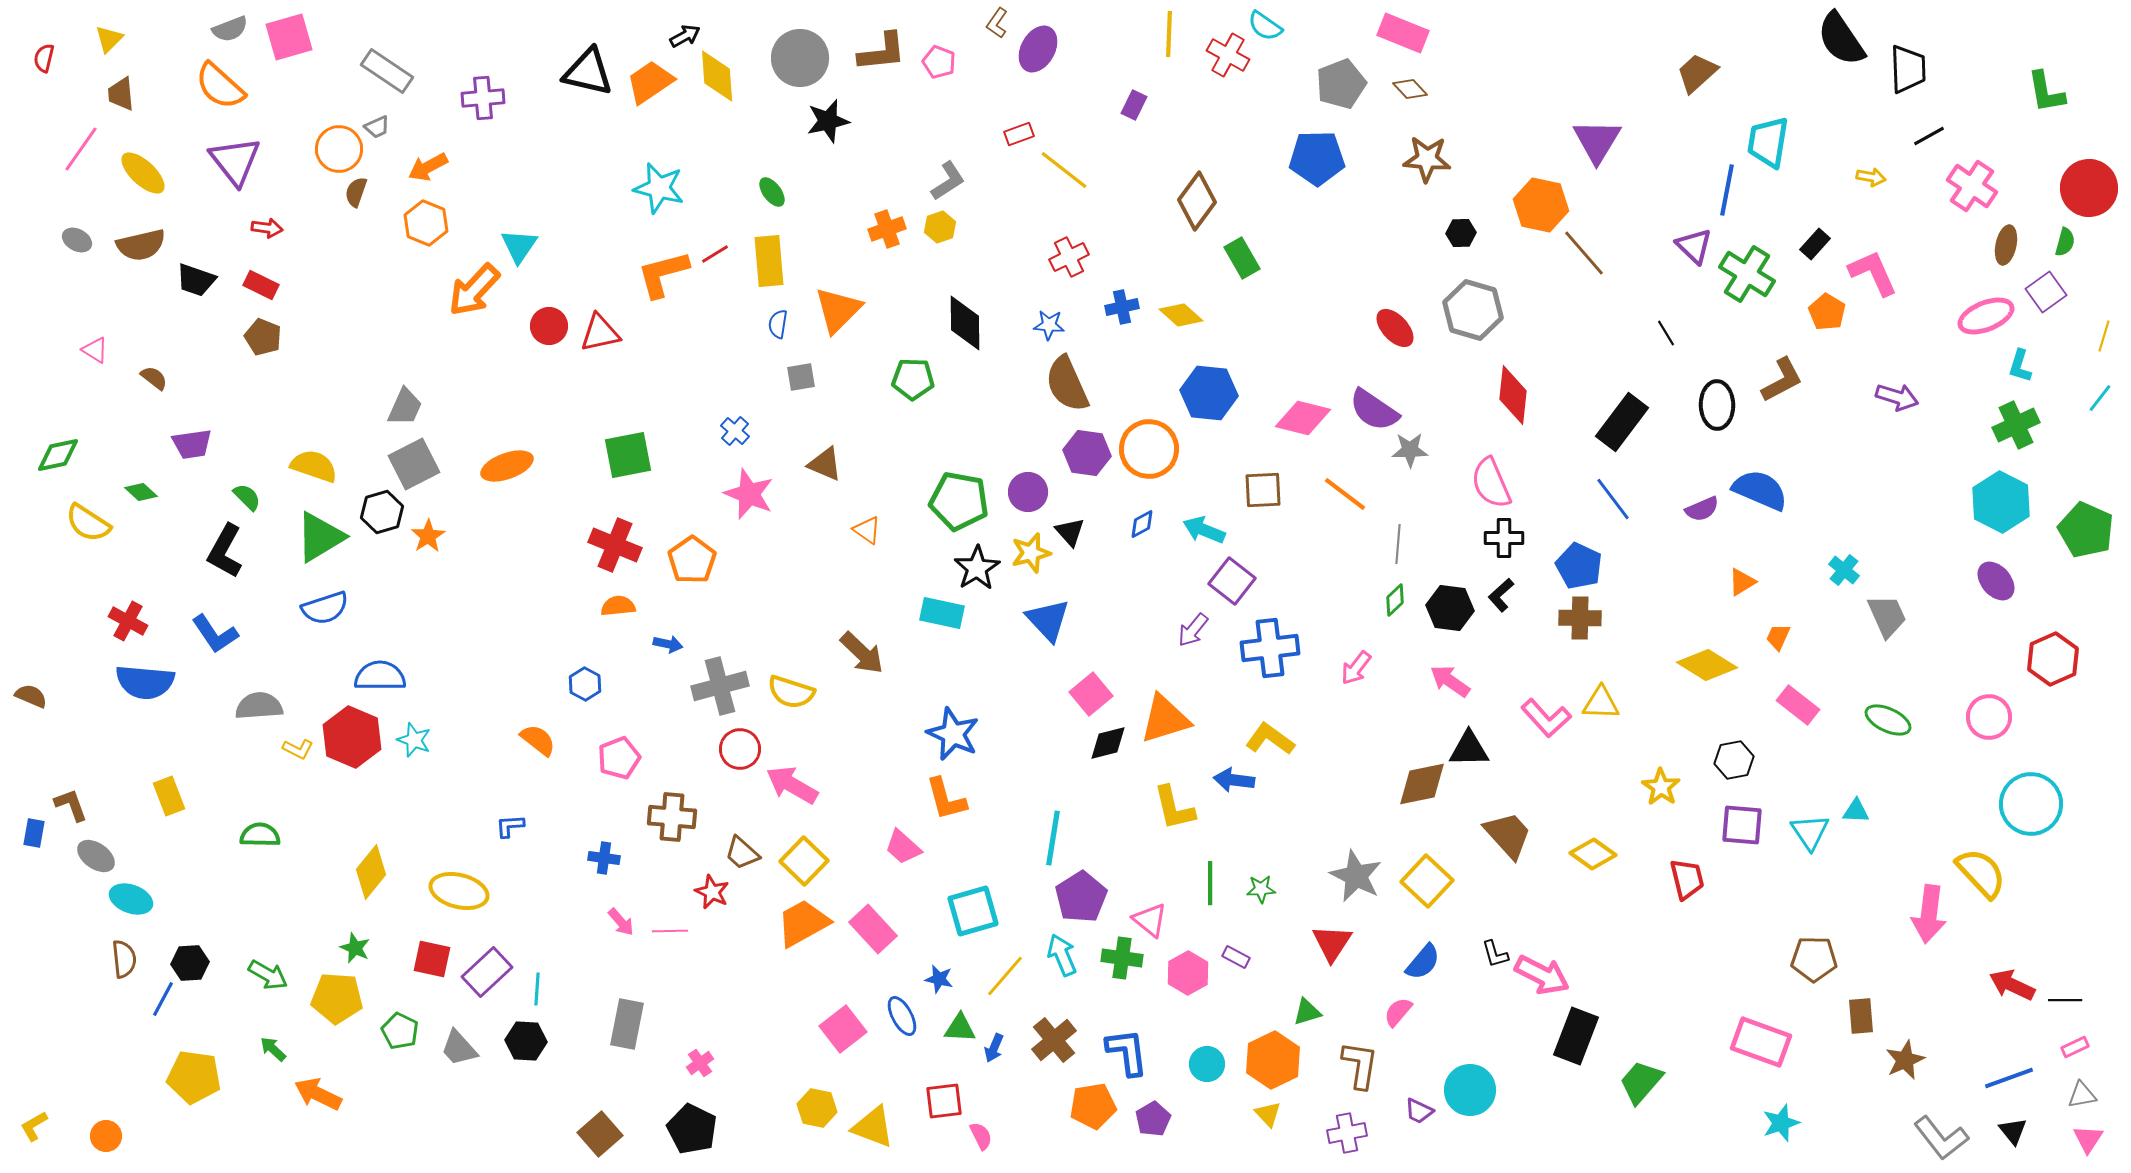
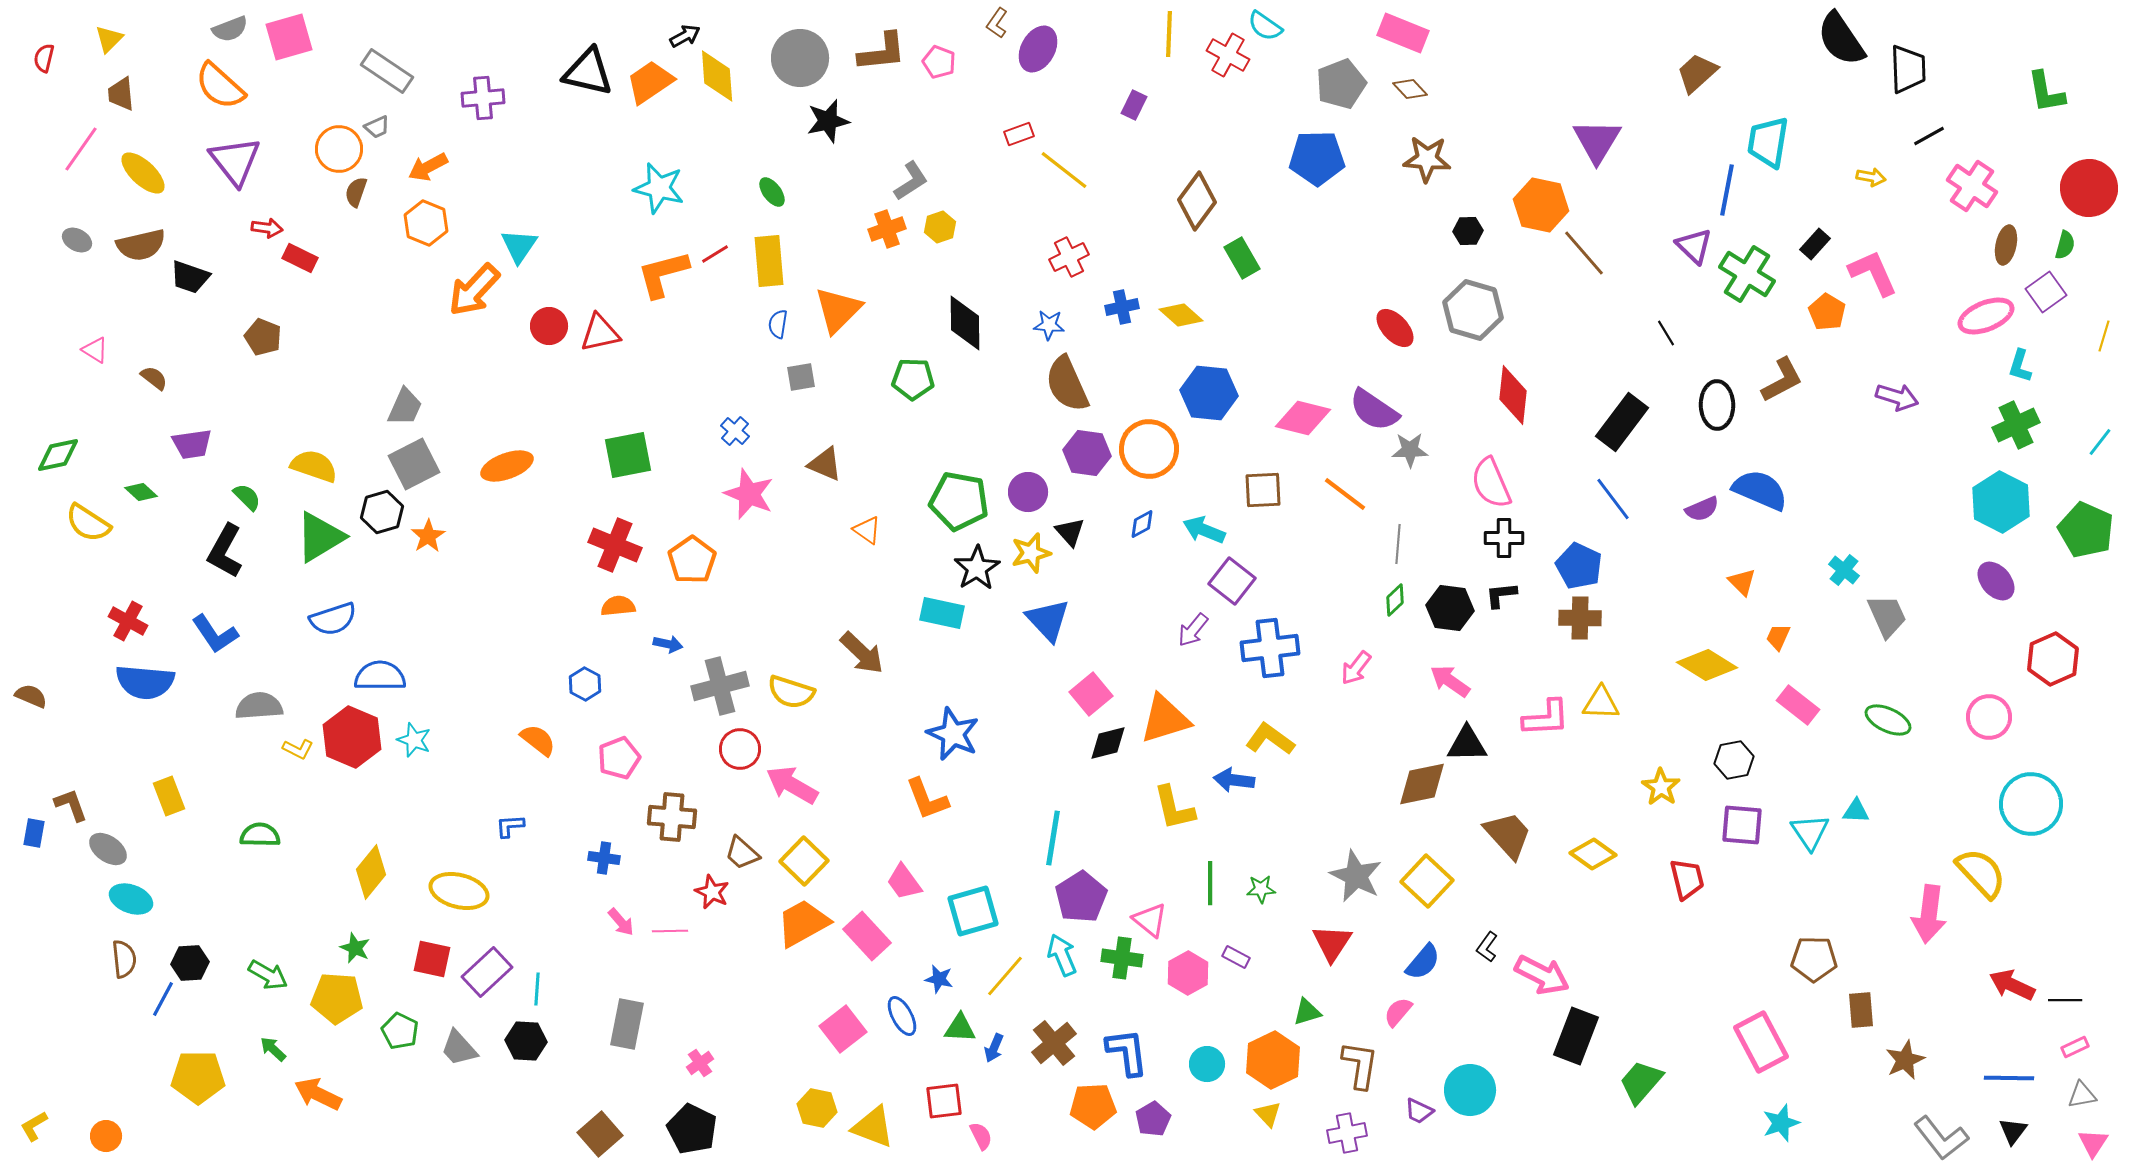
gray L-shape at (948, 181): moved 37 px left
black hexagon at (1461, 233): moved 7 px right, 2 px up
green semicircle at (2065, 242): moved 3 px down
black trapezoid at (196, 280): moved 6 px left, 3 px up
red rectangle at (261, 285): moved 39 px right, 27 px up
cyan line at (2100, 398): moved 44 px down
orange triangle at (1742, 582): rotated 44 degrees counterclockwise
black L-shape at (1501, 595): rotated 36 degrees clockwise
blue semicircle at (325, 608): moved 8 px right, 11 px down
pink L-shape at (1546, 718): rotated 51 degrees counterclockwise
black triangle at (1469, 749): moved 2 px left, 5 px up
orange L-shape at (946, 799): moved 19 px left; rotated 6 degrees counterclockwise
pink trapezoid at (903, 847): moved 1 px right, 35 px down; rotated 12 degrees clockwise
gray ellipse at (96, 856): moved 12 px right, 7 px up
pink rectangle at (873, 929): moved 6 px left, 7 px down
black L-shape at (1495, 954): moved 8 px left, 7 px up; rotated 52 degrees clockwise
brown rectangle at (1861, 1016): moved 6 px up
brown cross at (1054, 1040): moved 3 px down
pink rectangle at (1761, 1042): rotated 42 degrees clockwise
yellow pentagon at (194, 1077): moved 4 px right; rotated 8 degrees counterclockwise
blue line at (2009, 1078): rotated 21 degrees clockwise
orange pentagon at (1093, 1106): rotated 6 degrees clockwise
black triangle at (2013, 1131): rotated 16 degrees clockwise
pink triangle at (2088, 1139): moved 5 px right, 4 px down
